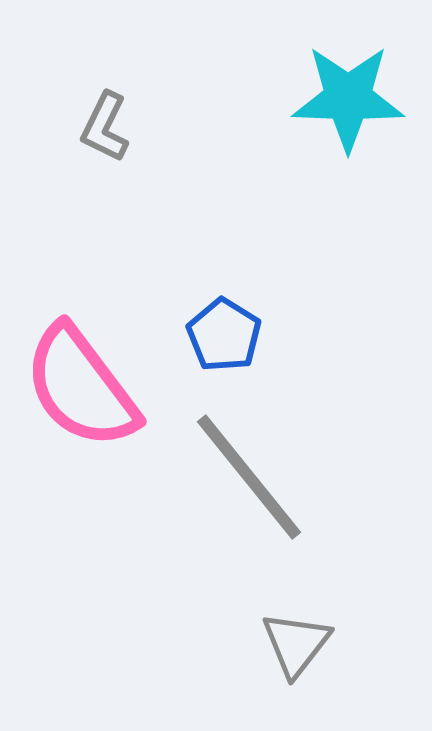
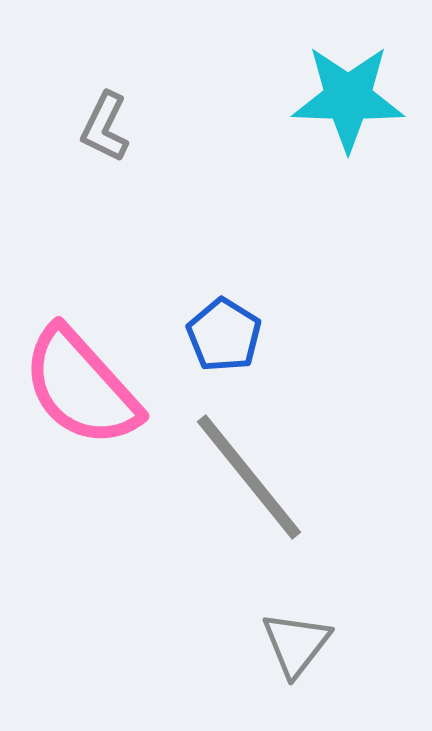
pink semicircle: rotated 5 degrees counterclockwise
